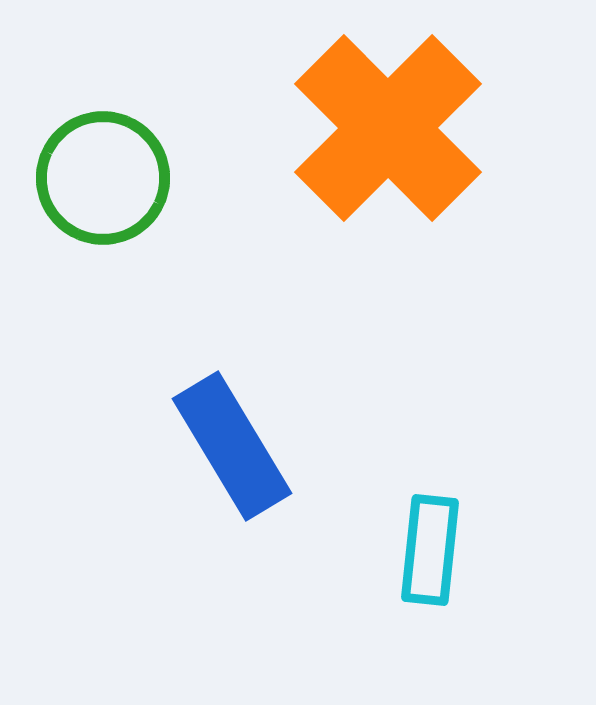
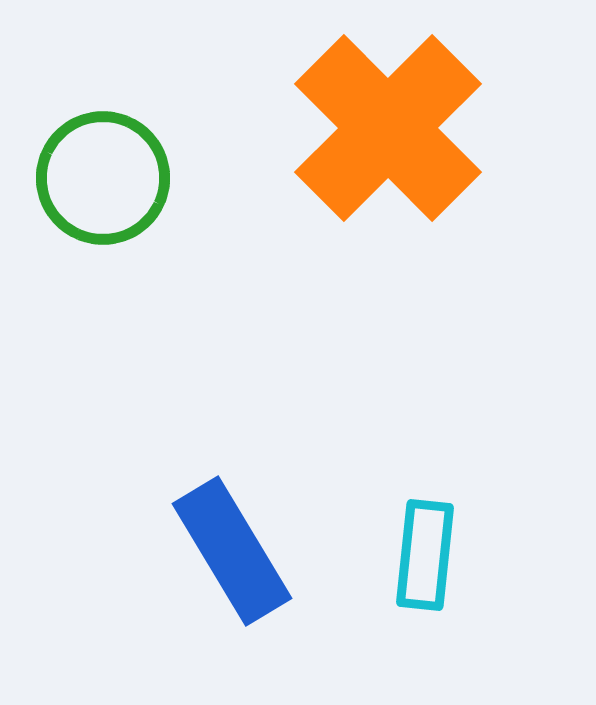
blue rectangle: moved 105 px down
cyan rectangle: moved 5 px left, 5 px down
